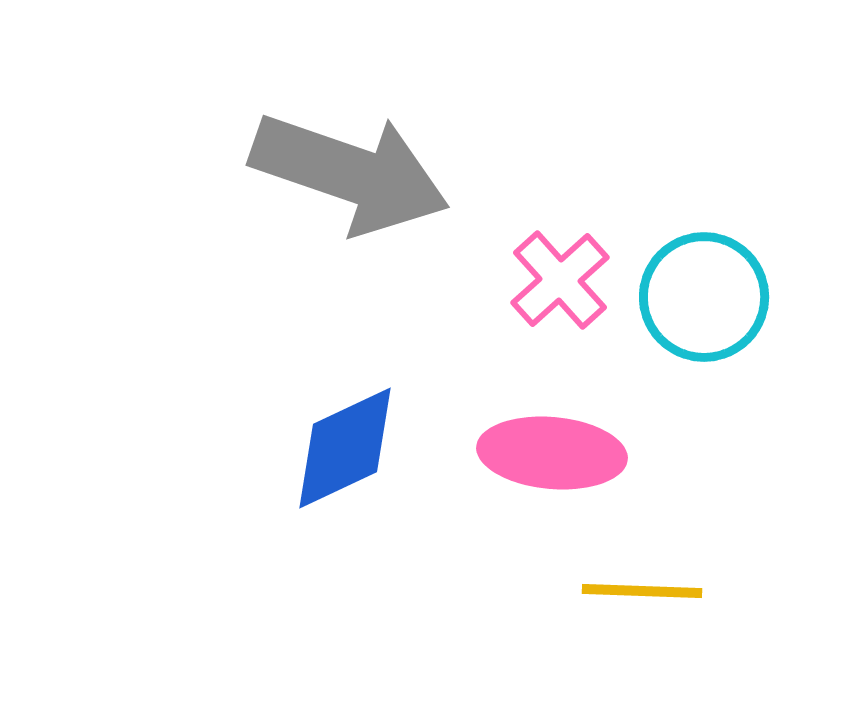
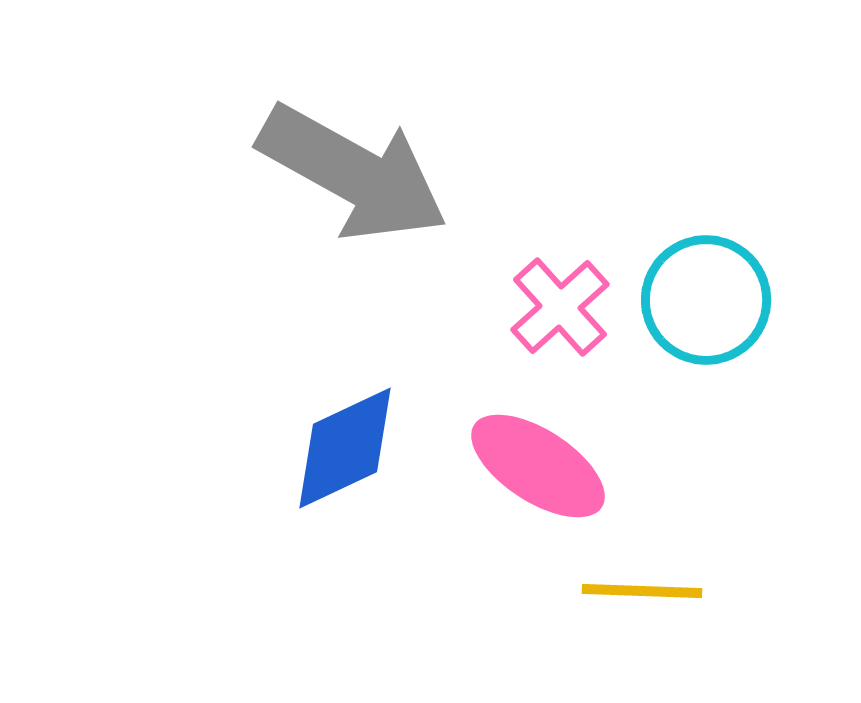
gray arrow: moved 3 px right; rotated 10 degrees clockwise
pink cross: moved 27 px down
cyan circle: moved 2 px right, 3 px down
pink ellipse: moved 14 px left, 13 px down; rotated 28 degrees clockwise
